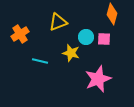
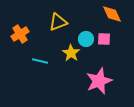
orange diamond: rotated 40 degrees counterclockwise
cyan circle: moved 2 px down
yellow star: rotated 18 degrees clockwise
pink star: moved 1 px right, 2 px down
